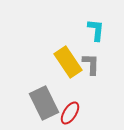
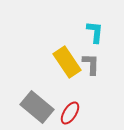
cyan L-shape: moved 1 px left, 2 px down
yellow rectangle: moved 1 px left
gray rectangle: moved 7 px left, 4 px down; rotated 24 degrees counterclockwise
